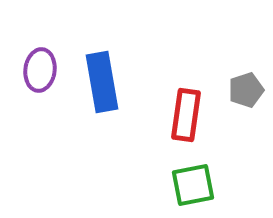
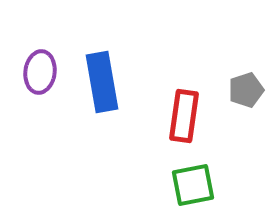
purple ellipse: moved 2 px down
red rectangle: moved 2 px left, 1 px down
